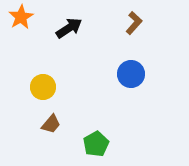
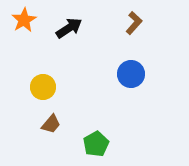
orange star: moved 3 px right, 3 px down
